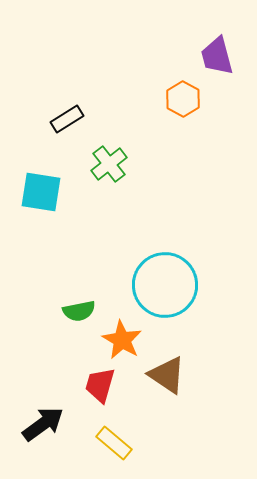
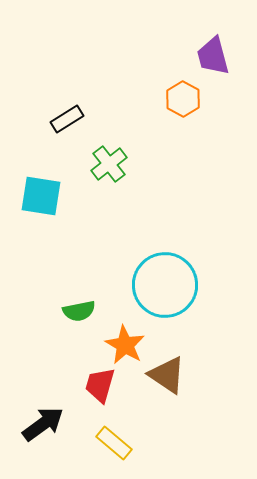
purple trapezoid: moved 4 px left
cyan square: moved 4 px down
orange star: moved 3 px right, 5 px down
